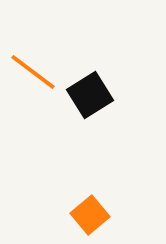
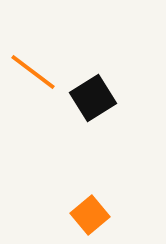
black square: moved 3 px right, 3 px down
